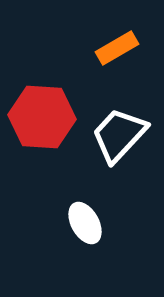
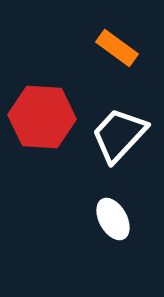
orange rectangle: rotated 66 degrees clockwise
white ellipse: moved 28 px right, 4 px up
